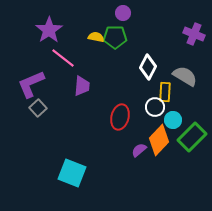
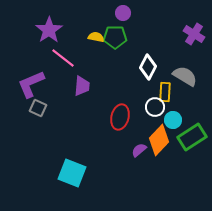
purple cross: rotated 10 degrees clockwise
gray square: rotated 24 degrees counterclockwise
green rectangle: rotated 12 degrees clockwise
